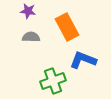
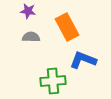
green cross: rotated 15 degrees clockwise
